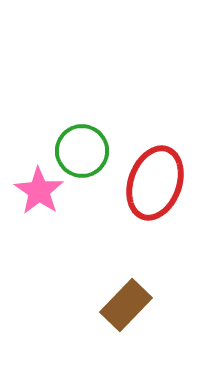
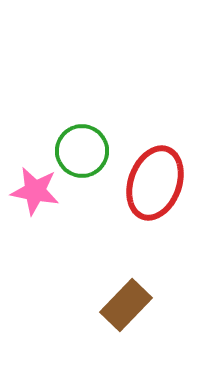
pink star: moved 4 px left; rotated 24 degrees counterclockwise
